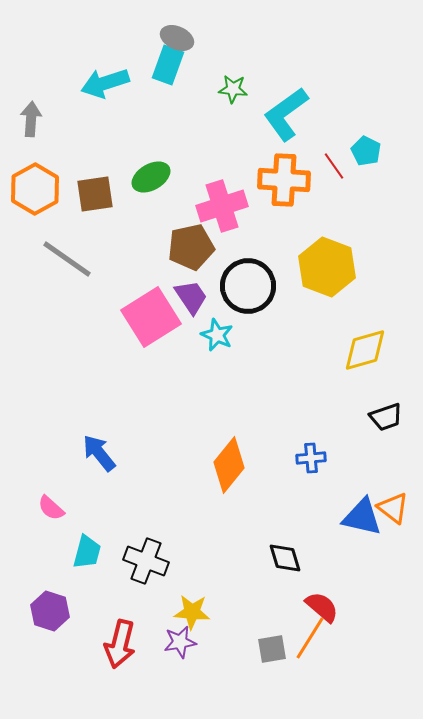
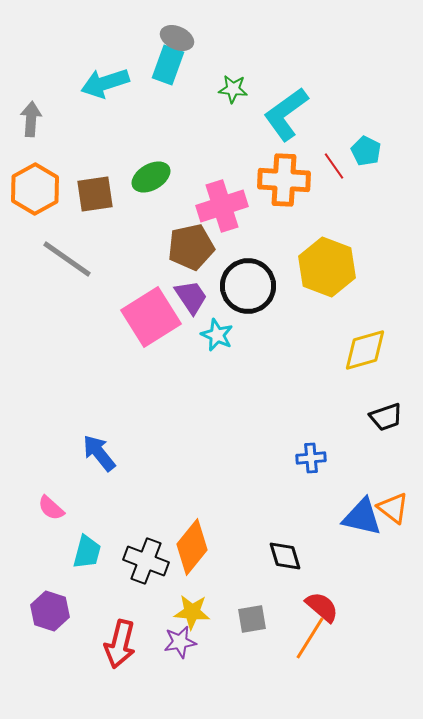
orange diamond: moved 37 px left, 82 px down
black diamond: moved 2 px up
gray square: moved 20 px left, 30 px up
